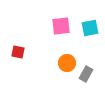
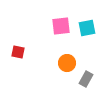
cyan square: moved 3 px left
gray rectangle: moved 5 px down
